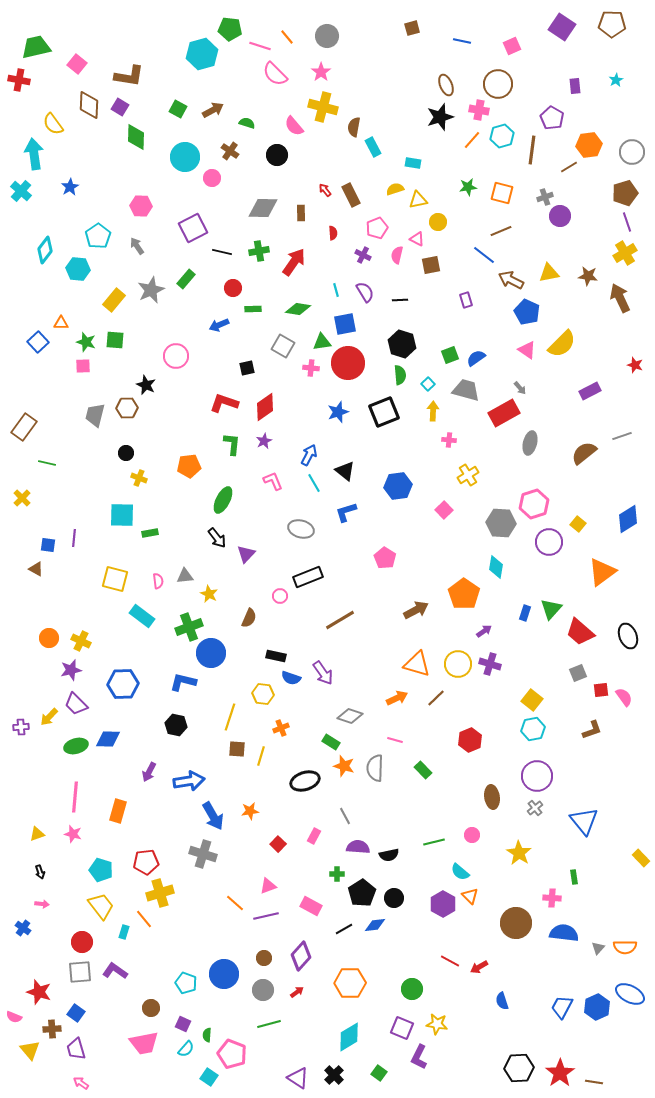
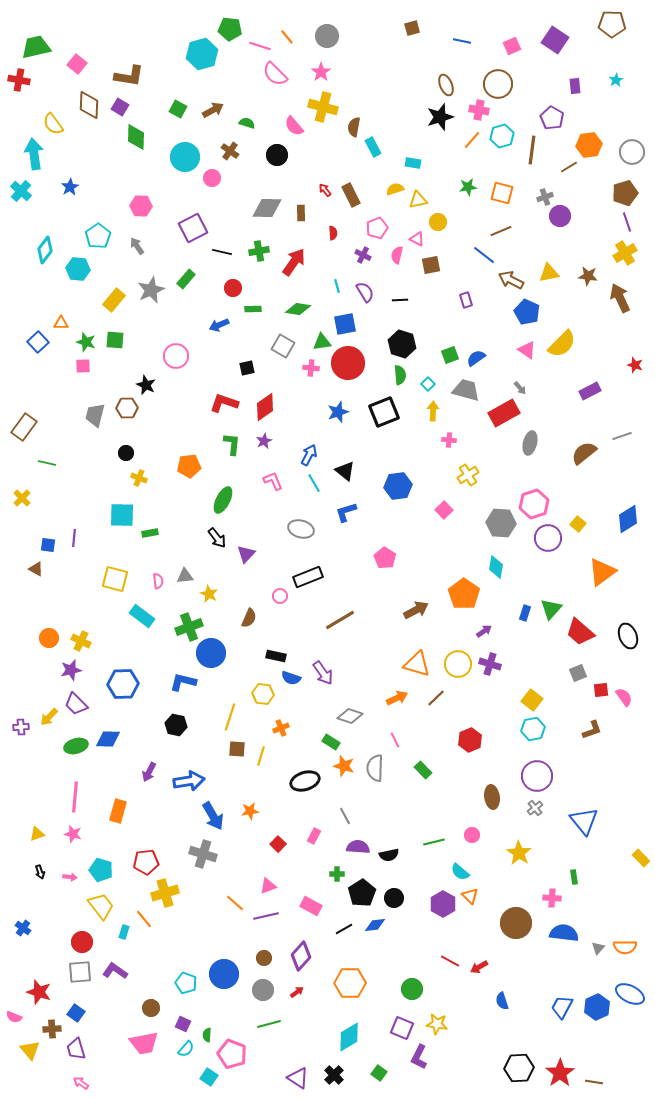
purple square at (562, 27): moved 7 px left, 13 px down
gray diamond at (263, 208): moved 4 px right
cyan line at (336, 290): moved 1 px right, 4 px up
purple circle at (549, 542): moved 1 px left, 4 px up
pink line at (395, 740): rotated 49 degrees clockwise
yellow cross at (160, 893): moved 5 px right
pink arrow at (42, 904): moved 28 px right, 27 px up
